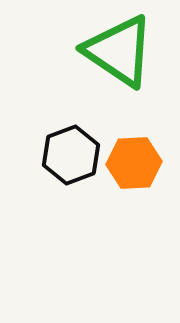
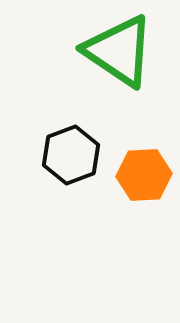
orange hexagon: moved 10 px right, 12 px down
